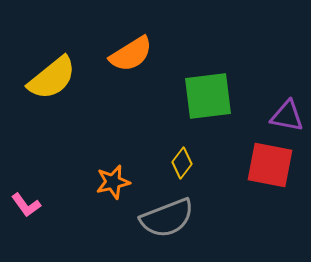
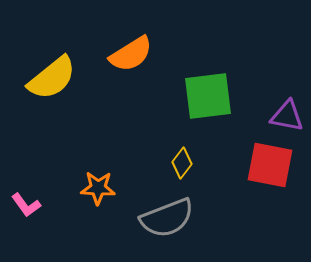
orange star: moved 15 px left, 6 px down; rotated 16 degrees clockwise
